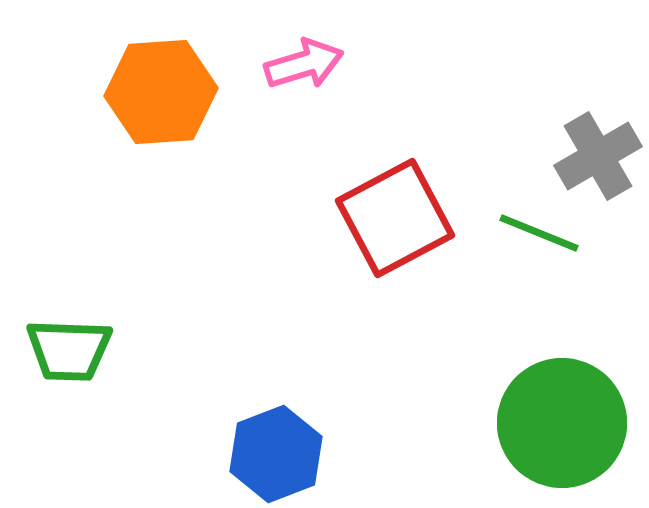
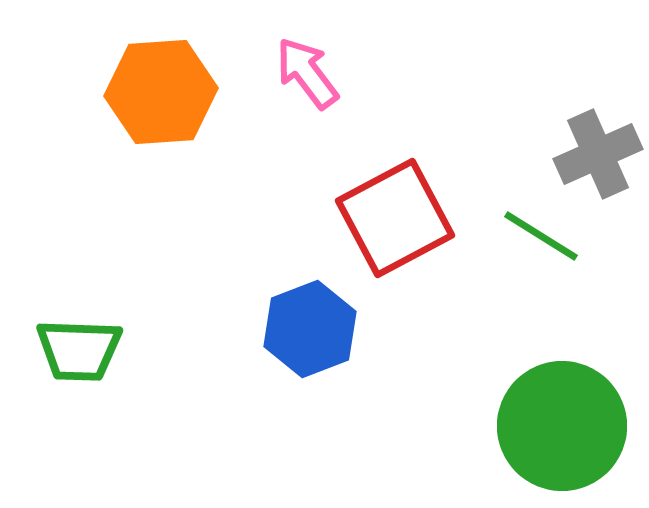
pink arrow: moved 3 px right, 9 px down; rotated 110 degrees counterclockwise
gray cross: moved 2 px up; rotated 6 degrees clockwise
green line: moved 2 px right, 3 px down; rotated 10 degrees clockwise
green trapezoid: moved 10 px right
green circle: moved 3 px down
blue hexagon: moved 34 px right, 125 px up
